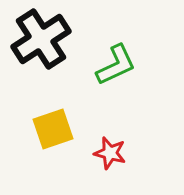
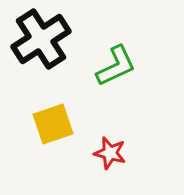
green L-shape: moved 1 px down
yellow square: moved 5 px up
